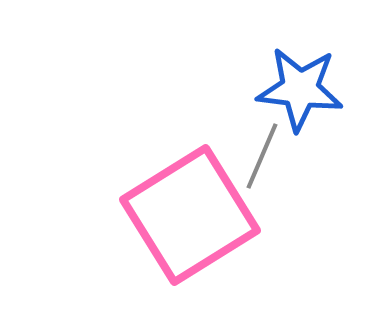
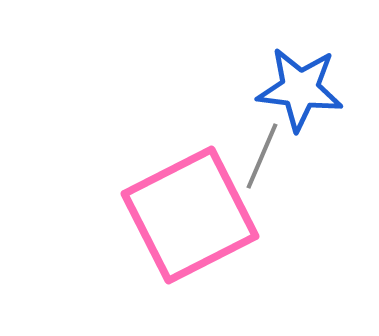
pink square: rotated 5 degrees clockwise
